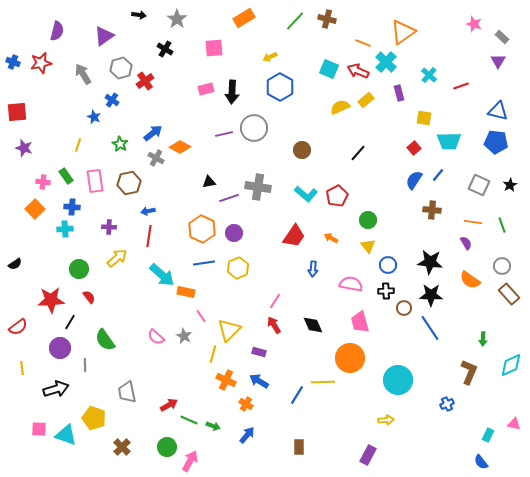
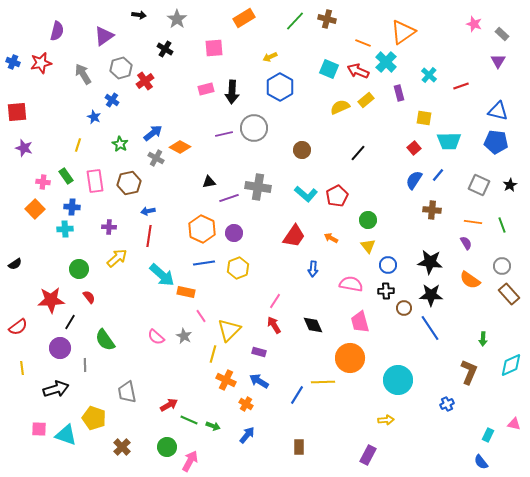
gray rectangle at (502, 37): moved 3 px up
